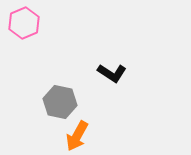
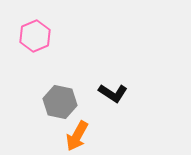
pink hexagon: moved 11 px right, 13 px down
black L-shape: moved 1 px right, 20 px down
